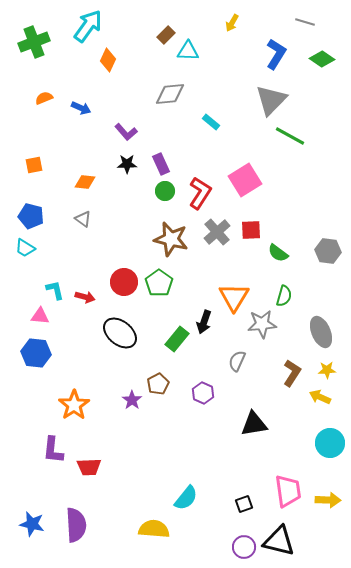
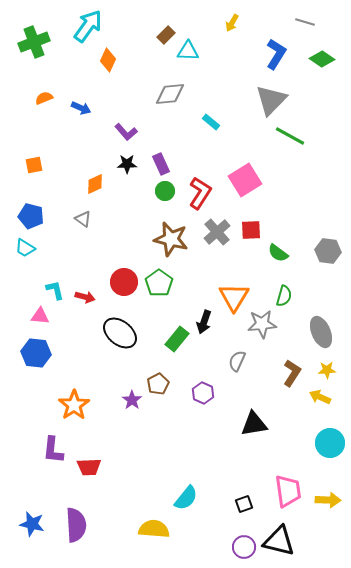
orange diamond at (85, 182): moved 10 px right, 2 px down; rotated 30 degrees counterclockwise
